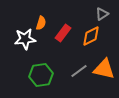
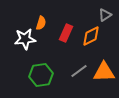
gray triangle: moved 3 px right, 1 px down
red rectangle: moved 3 px right; rotated 12 degrees counterclockwise
orange triangle: moved 3 px down; rotated 15 degrees counterclockwise
